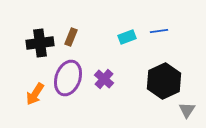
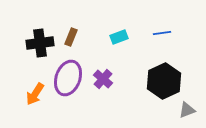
blue line: moved 3 px right, 2 px down
cyan rectangle: moved 8 px left
purple cross: moved 1 px left
gray triangle: rotated 36 degrees clockwise
